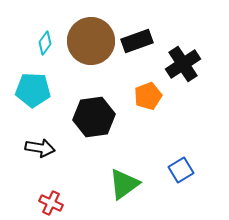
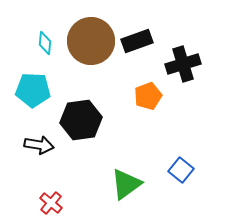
cyan diamond: rotated 30 degrees counterclockwise
black cross: rotated 16 degrees clockwise
black hexagon: moved 13 px left, 3 px down
black arrow: moved 1 px left, 3 px up
blue square: rotated 20 degrees counterclockwise
green triangle: moved 2 px right
red cross: rotated 15 degrees clockwise
